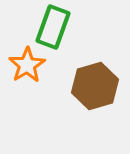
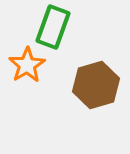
brown hexagon: moved 1 px right, 1 px up
